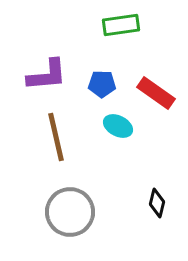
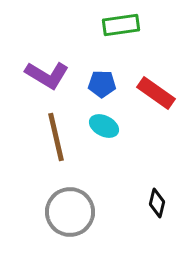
purple L-shape: rotated 36 degrees clockwise
cyan ellipse: moved 14 px left
